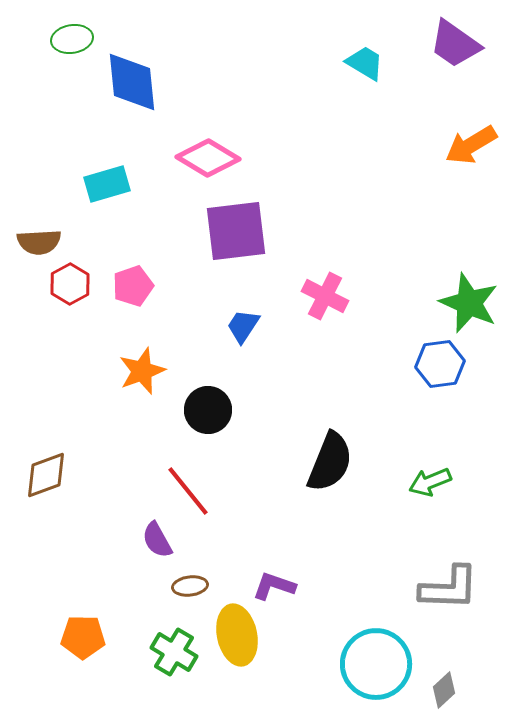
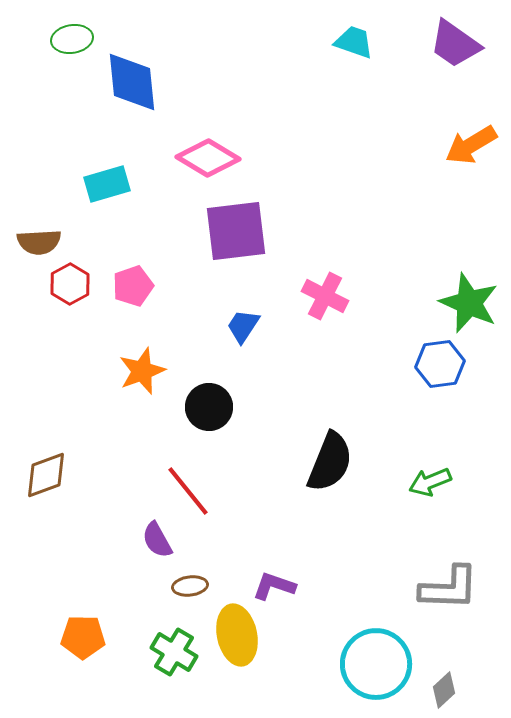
cyan trapezoid: moved 11 px left, 21 px up; rotated 12 degrees counterclockwise
black circle: moved 1 px right, 3 px up
